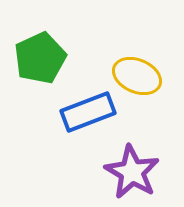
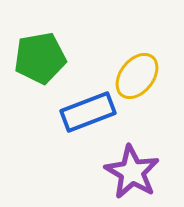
green pentagon: rotated 15 degrees clockwise
yellow ellipse: rotated 75 degrees counterclockwise
